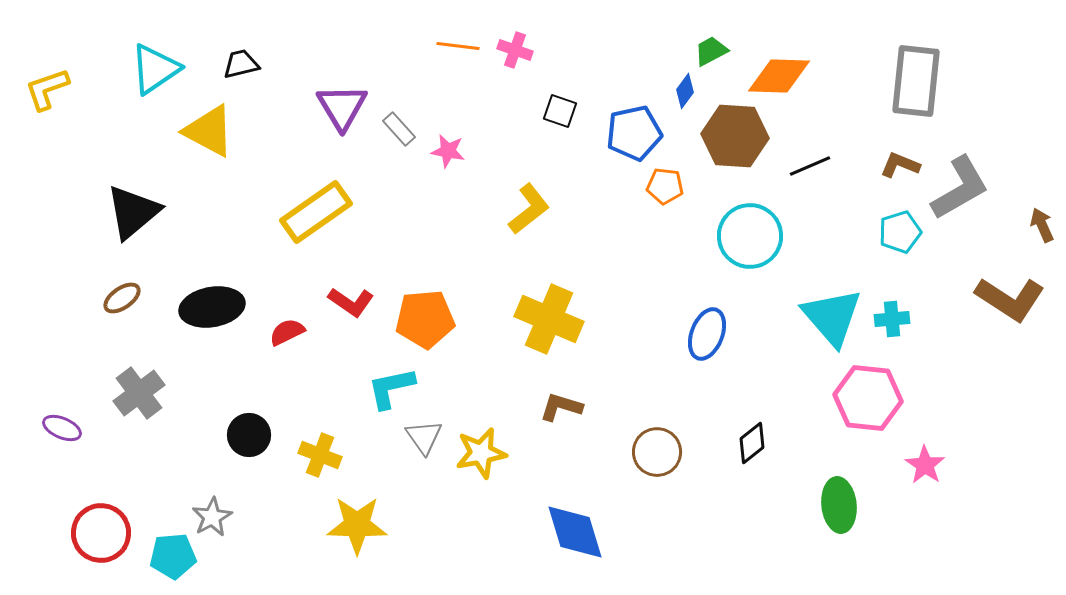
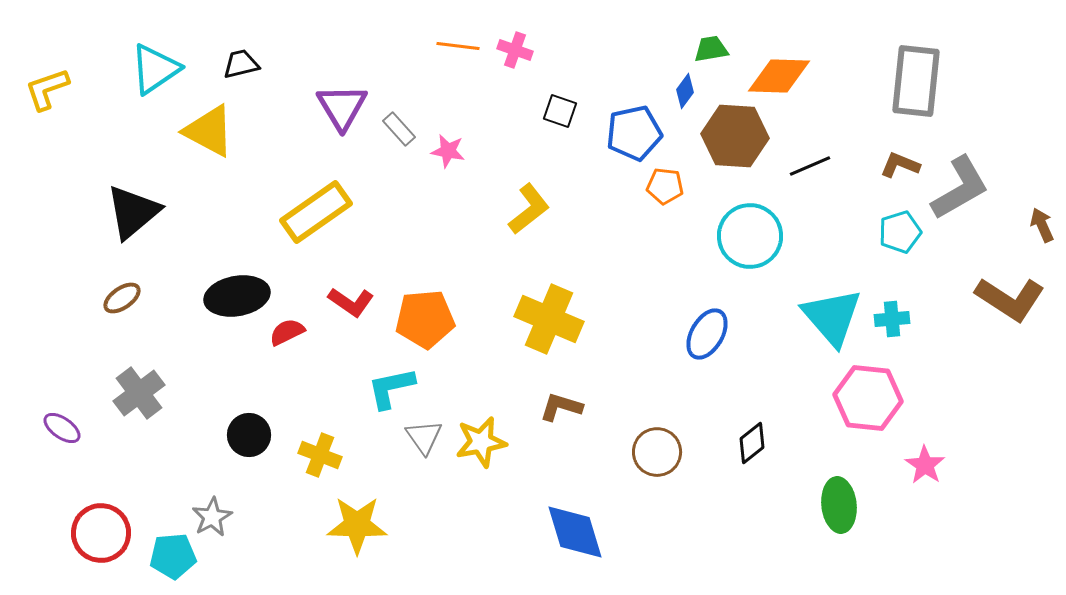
green trapezoid at (711, 51): moved 2 px up; rotated 18 degrees clockwise
black ellipse at (212, 307): moved 25 px right, 11 px up
blue ellipse at (707, 334): rotated 9 degrees clockwise
purple ellipse at (62, 428): rotated 12 degrees clockwise
yellow star at (481, 453): moved 11 px up
